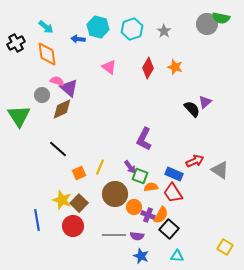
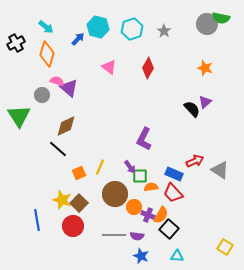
blue arrow at (78, 39): rotated 128 degrees clockwise
orange diamond at (47, 54): rotated 25 degrees clockwise
orange star at (175, 67): moved 30 px right, 1 px down
brown diamond at (62, 109): moved 4 px right, 17 px down
green square at (140, 176): rotated 21 degrees counterclockwise
red trapezoid at (173, 193): rotated 10 degrees counterclockwise
